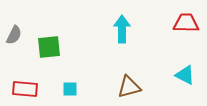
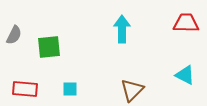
brown triangle: moved 3 px right, 3 px down; rotated 30 degrees counterclockwise
